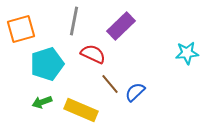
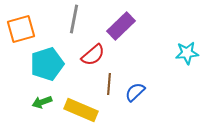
gray line: moved 2 px up
red semicircle: moved 1 px down; rotated 115 degrees clockwise
brown line: moved 1 px left; rotated 45 degrees clockwise
